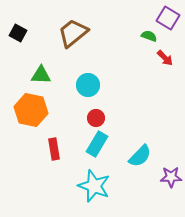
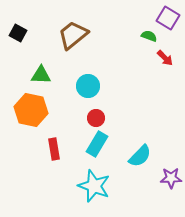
brown trapezoid: moved 2 px down
cyan circle: moved 1 px down
purple star: moved 1 px down
